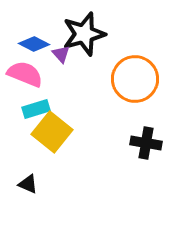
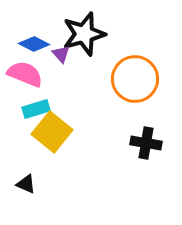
black triangle: moved 2 px left
